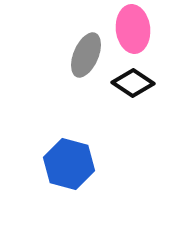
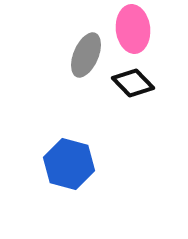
black diamond: rotated 12 degrees clockwise
